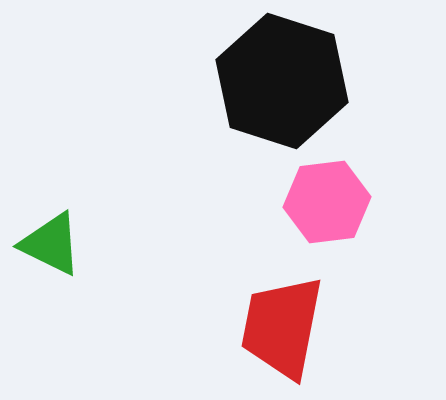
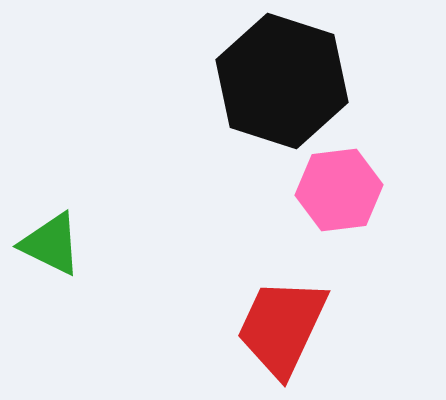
pink hexagon: moved 12 px right, 12 px up
red trapezoid: rotated 14 degrees clockwise
